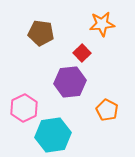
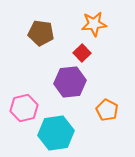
orange star: moved 8 px left
pink hexagon: rotated 12 degrees clockwise
cyan hexagon: moved 3 px right, 2 px up
